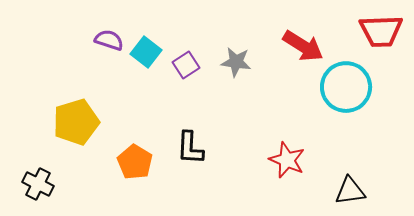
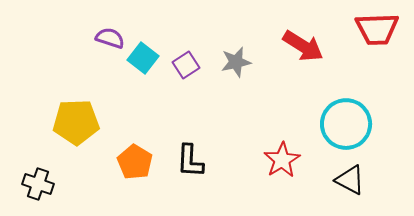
red trapezoid: moved 4 px left, 2 px up
purple semicircle: moved 1 px right, 2 px up
cyan square: moved 3 px left, 6 px down
gray star: rotated 20 degrees counterclockwise
cyan circle: moved 37 px down
yellow pentagon: rotated 15 degrees clockwise
black L-shape: moved 13 px down
red star: moved 5 px left; rotated 18 degrees clockwise
black cross: rotated 8 degrees counterclockwise
black triangle: moved 11 px up; rotated 36 degrees clockwise
